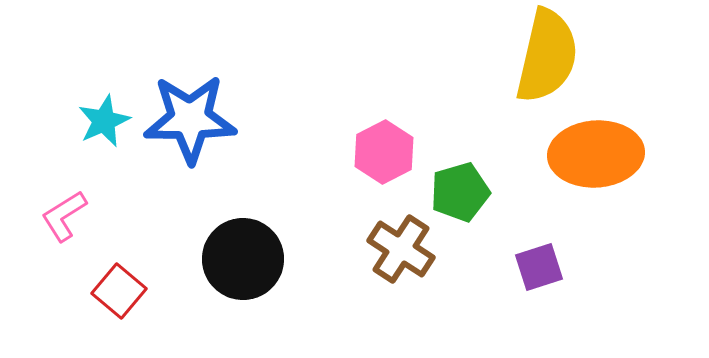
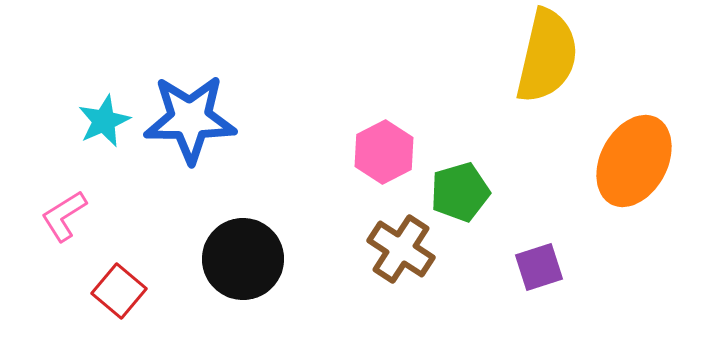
orange ellipse: moved 38 px right, 7 px down; rotated 58 degrees counterclockwise
